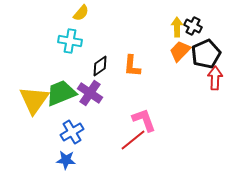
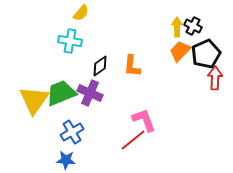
purple cross: rotated 10 degrees counterclockwise
